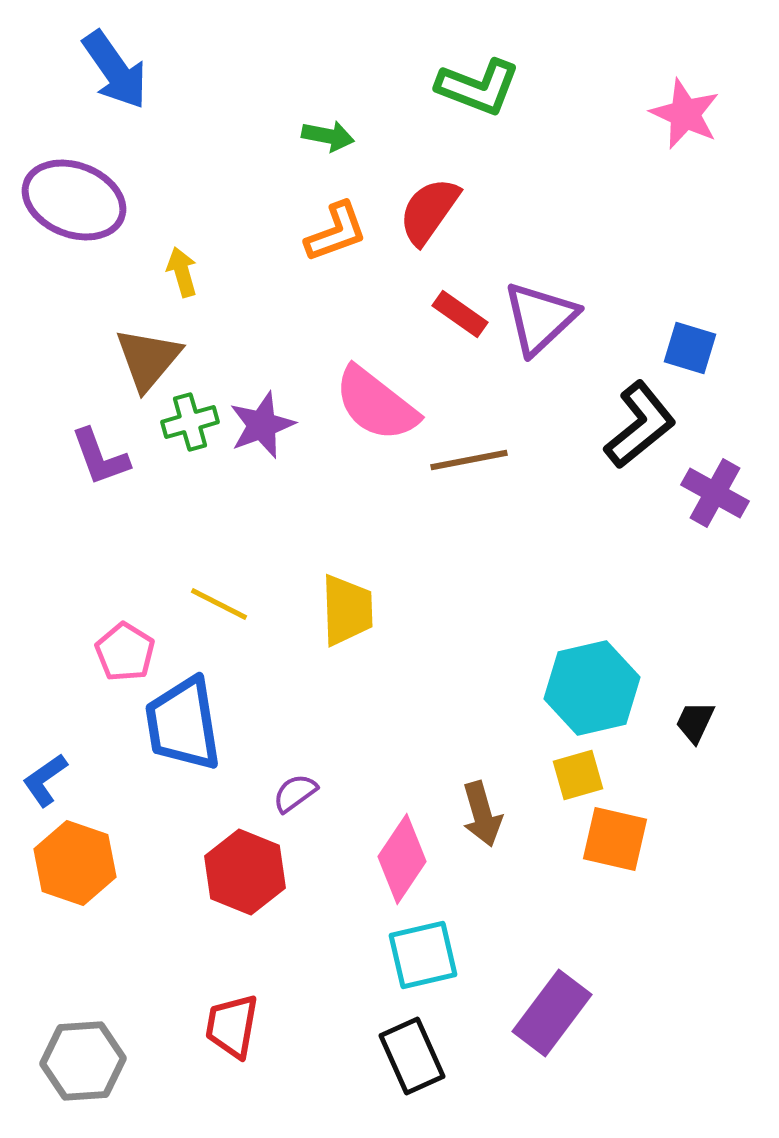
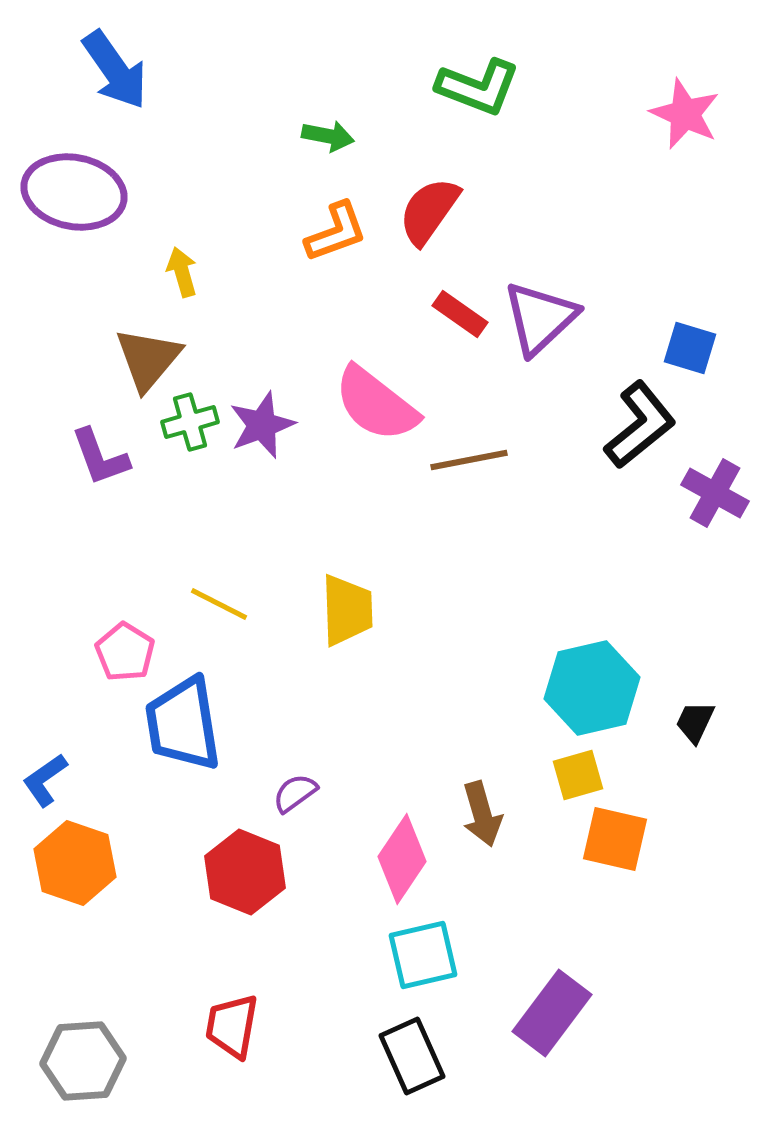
purple ellipse: moved 8 px up; rotated 10 degrees counterclockwise
